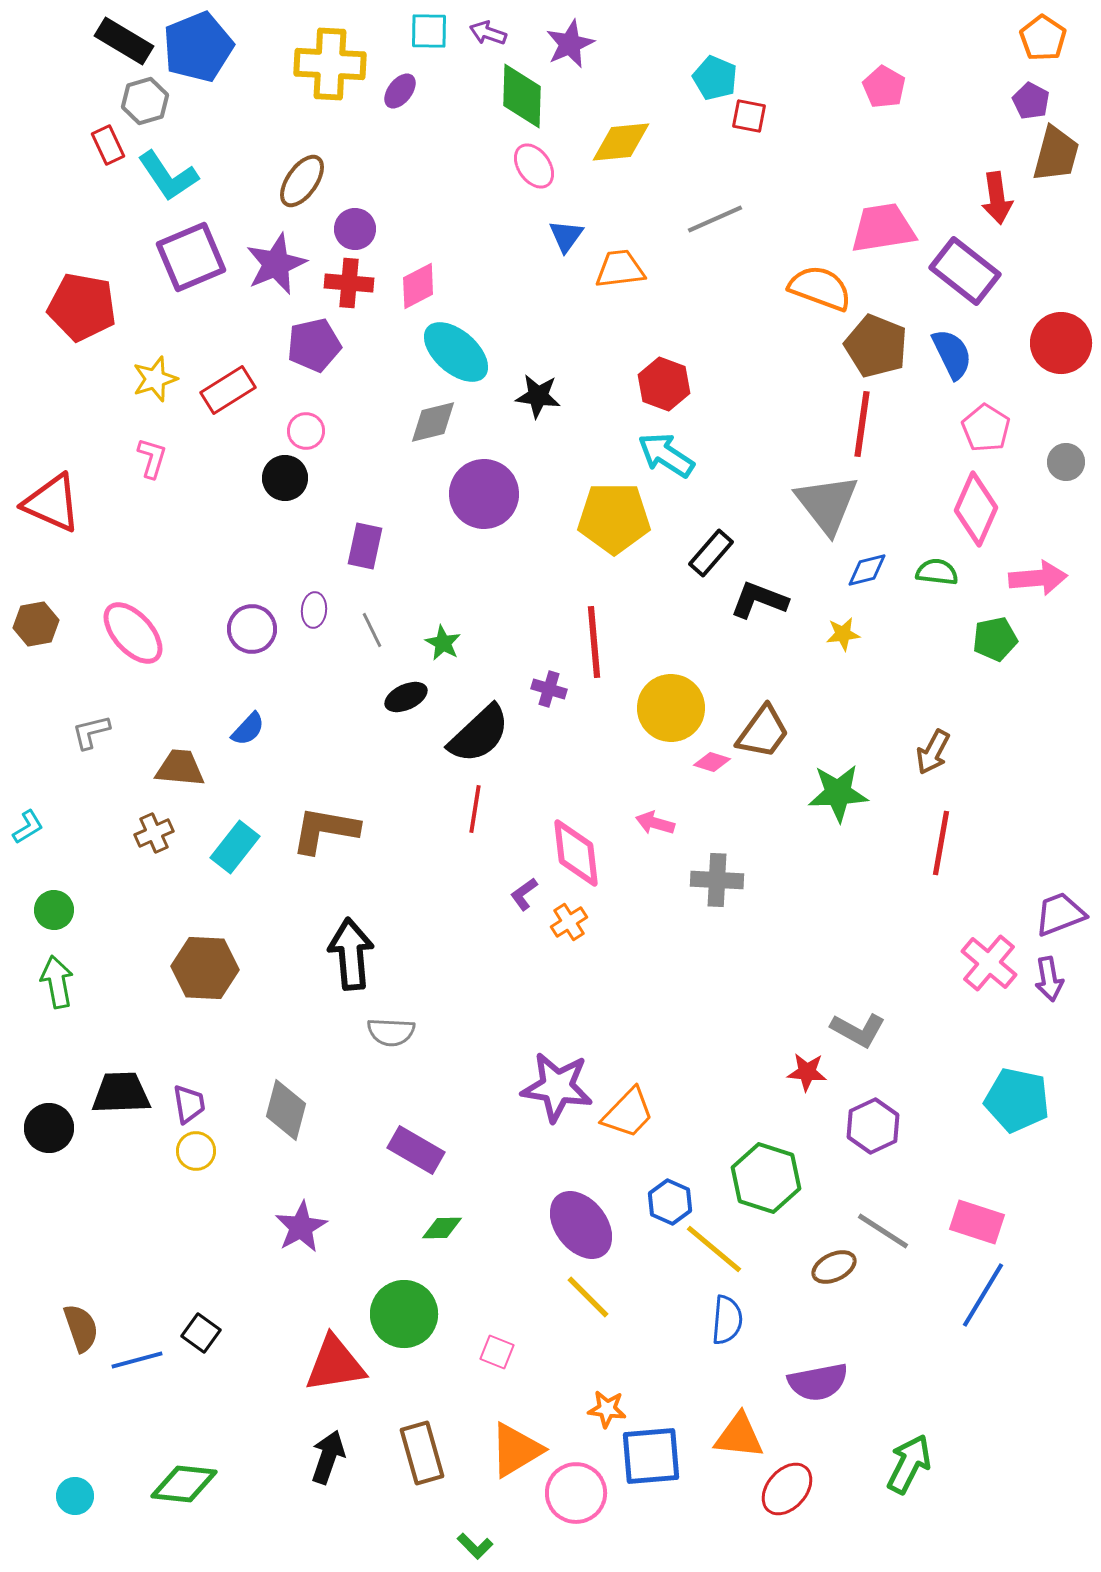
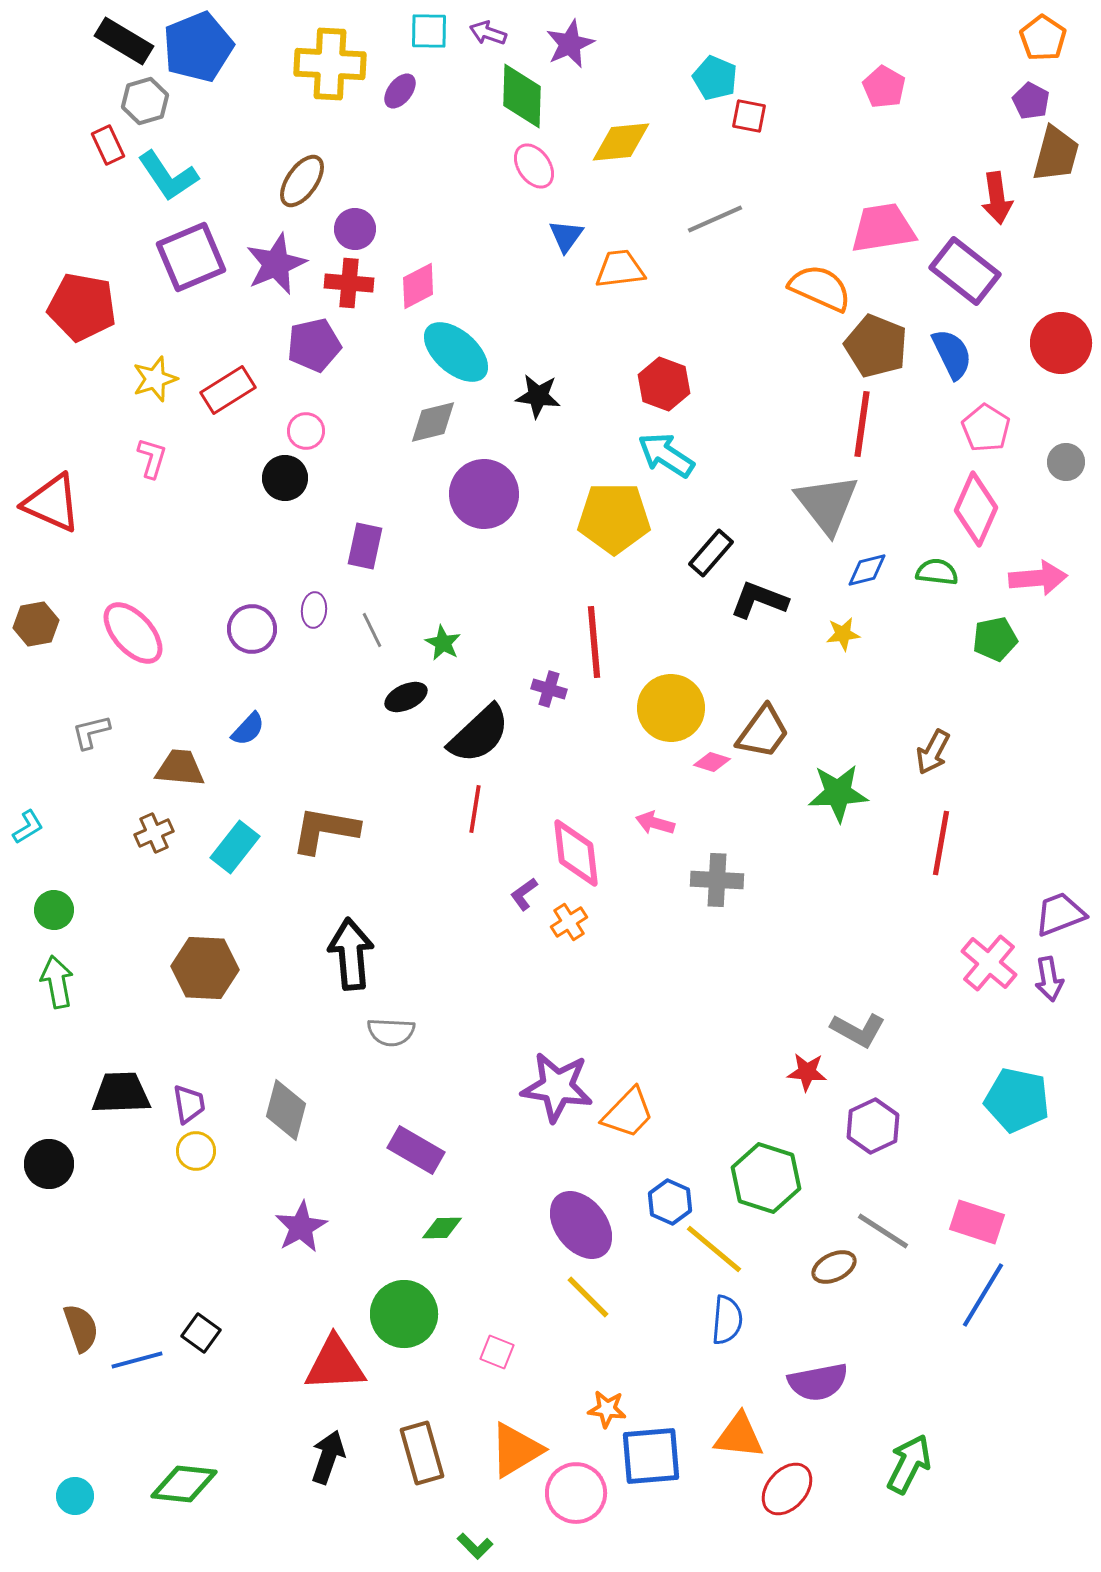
orange semicircle at (820, 288): rotated 4 degrees clockwise
black circle at (49, 1128): moved 36 px down
red triangle at (335, 1364): rotated 6 degrees clockwise
